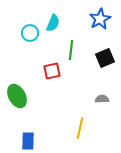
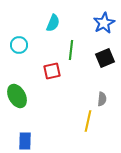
blue star: moved 4 px right, 4 px down
cyan circle: moved 11 px left, 12 px down
gray semicircle: rotated 96 degrees clockwise
yellow line: moved 8 px right, 7 px up
blue rectangle: moved 3 px left
